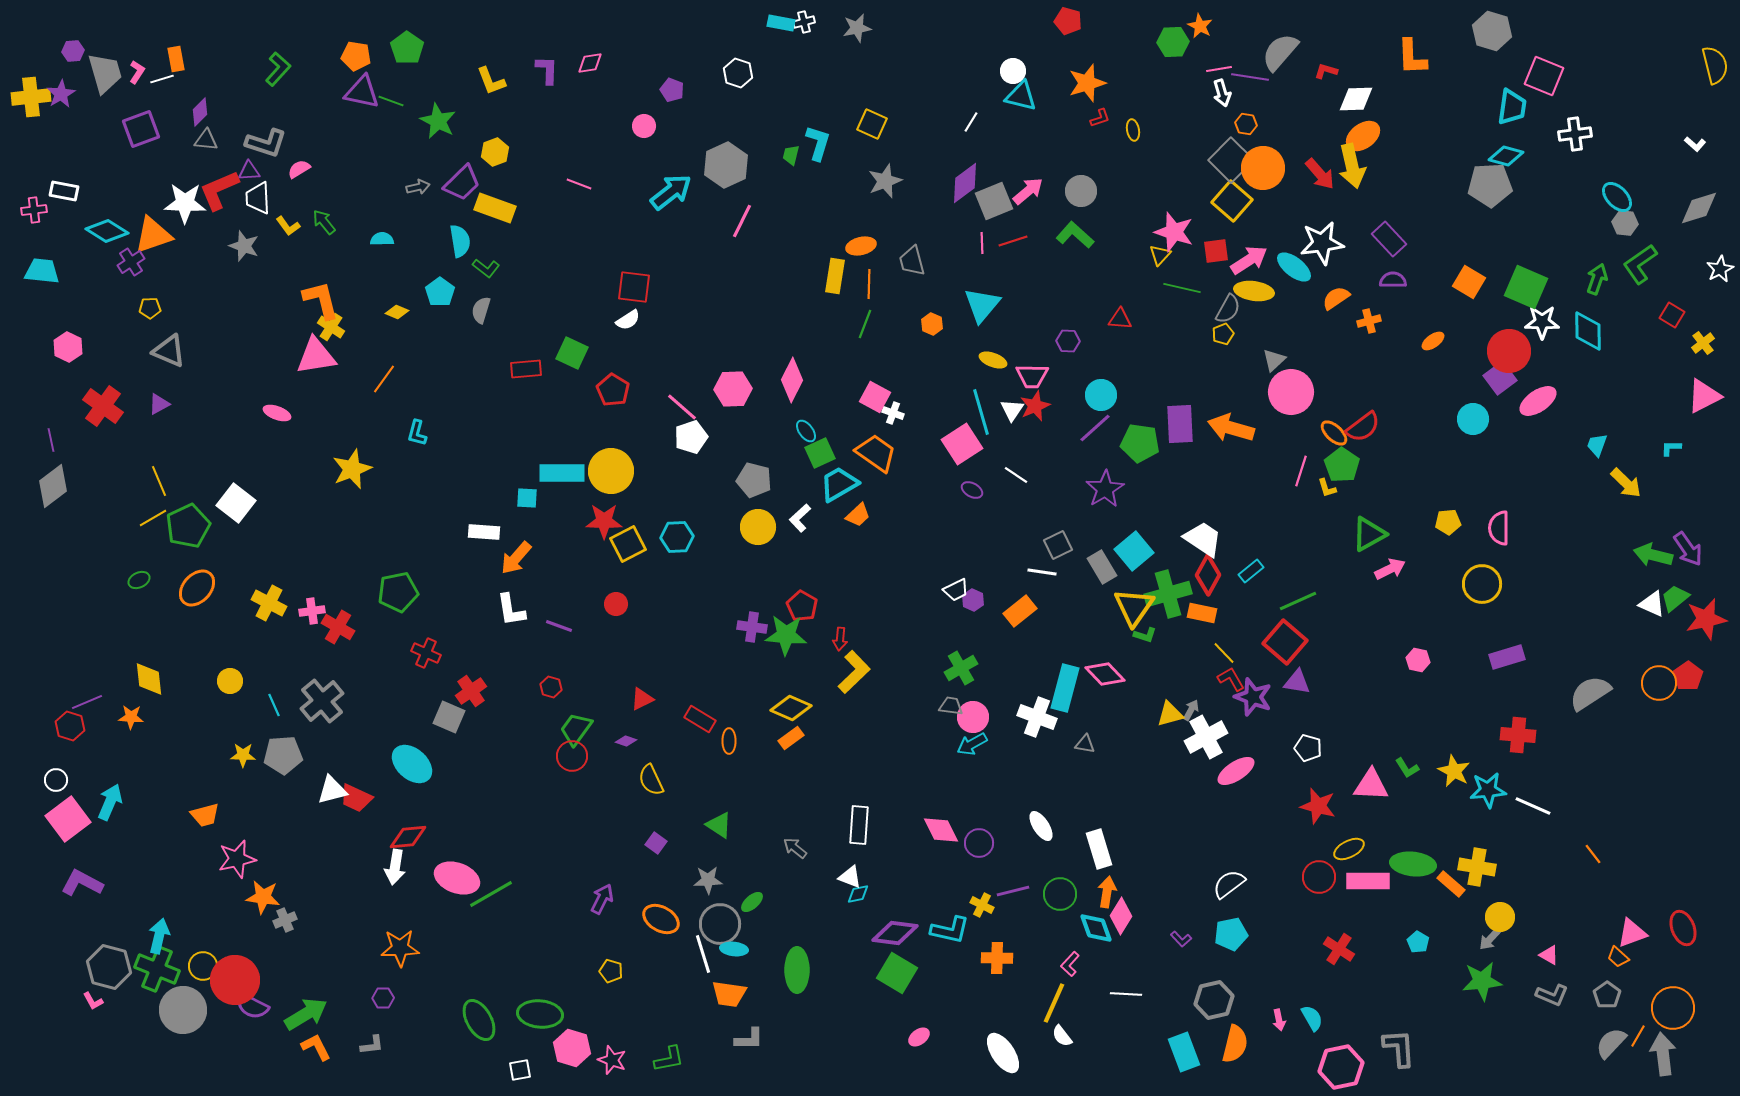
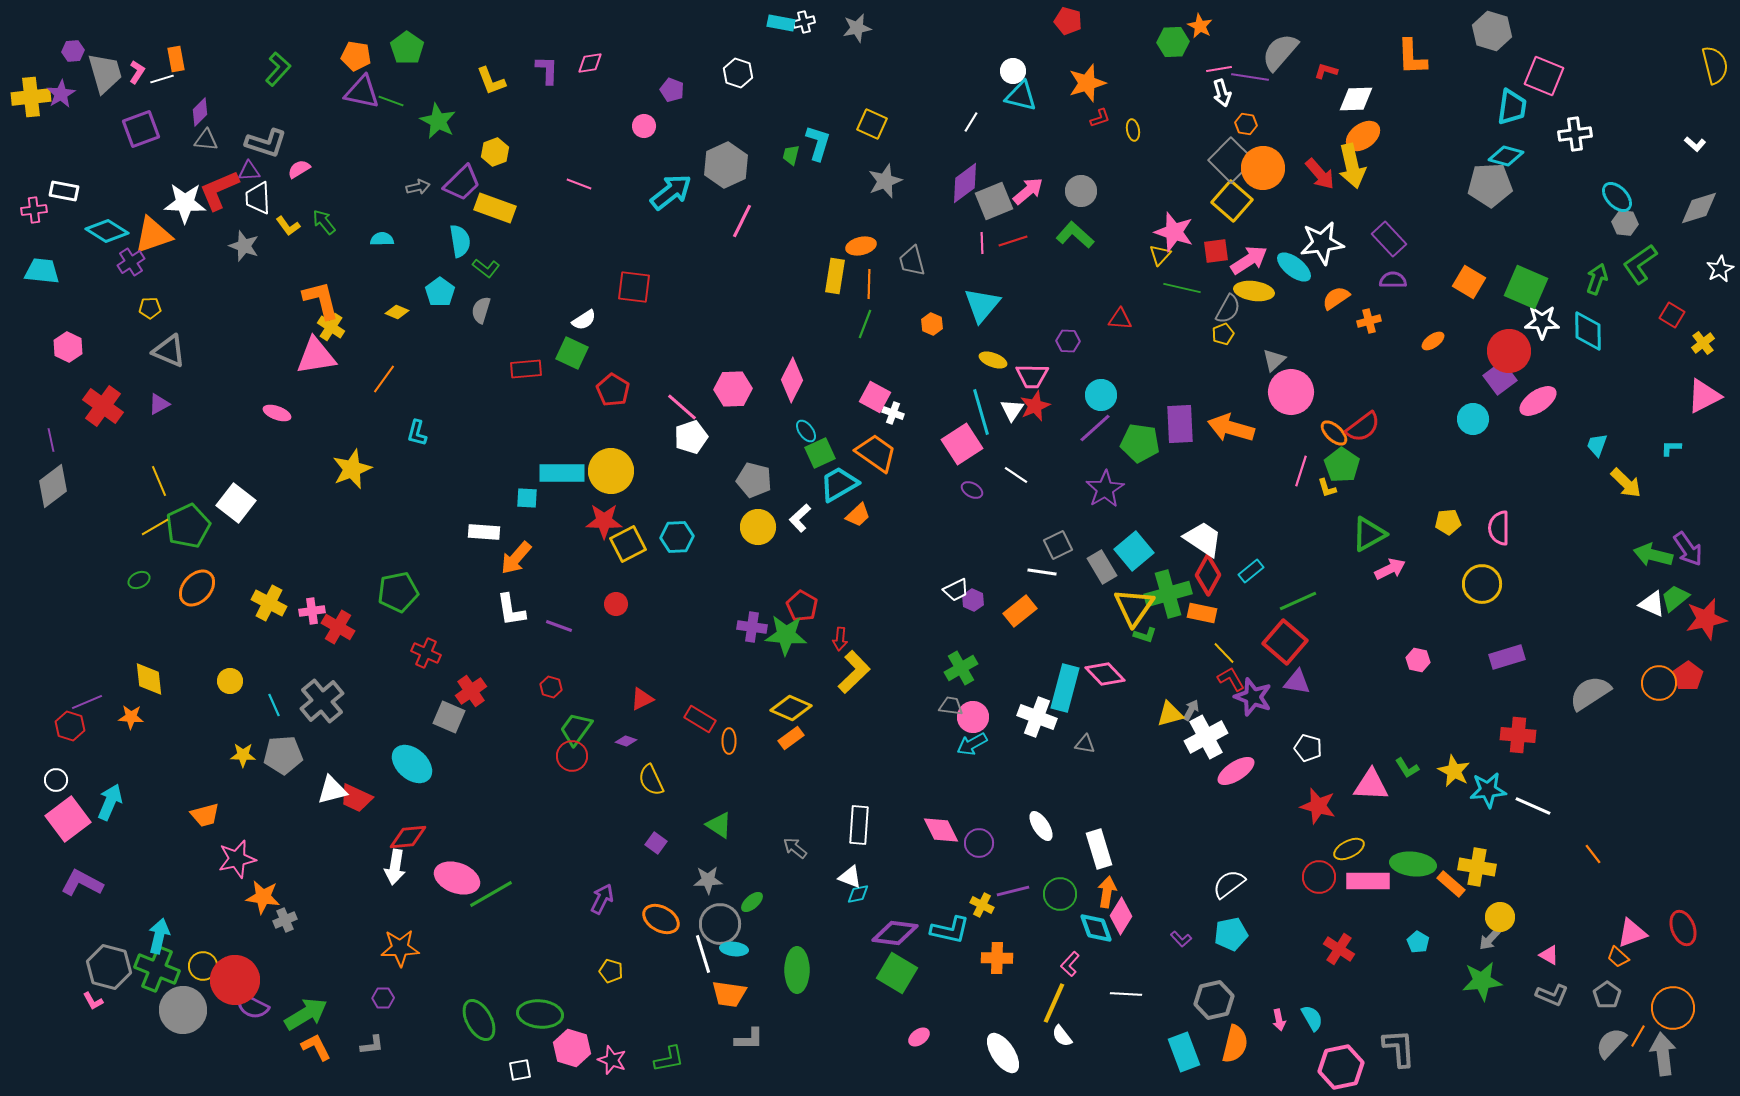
white semicircle at (628, 320): moved 44 px left
yellow line at (153, 518): moved 2 px right, 9 px down
